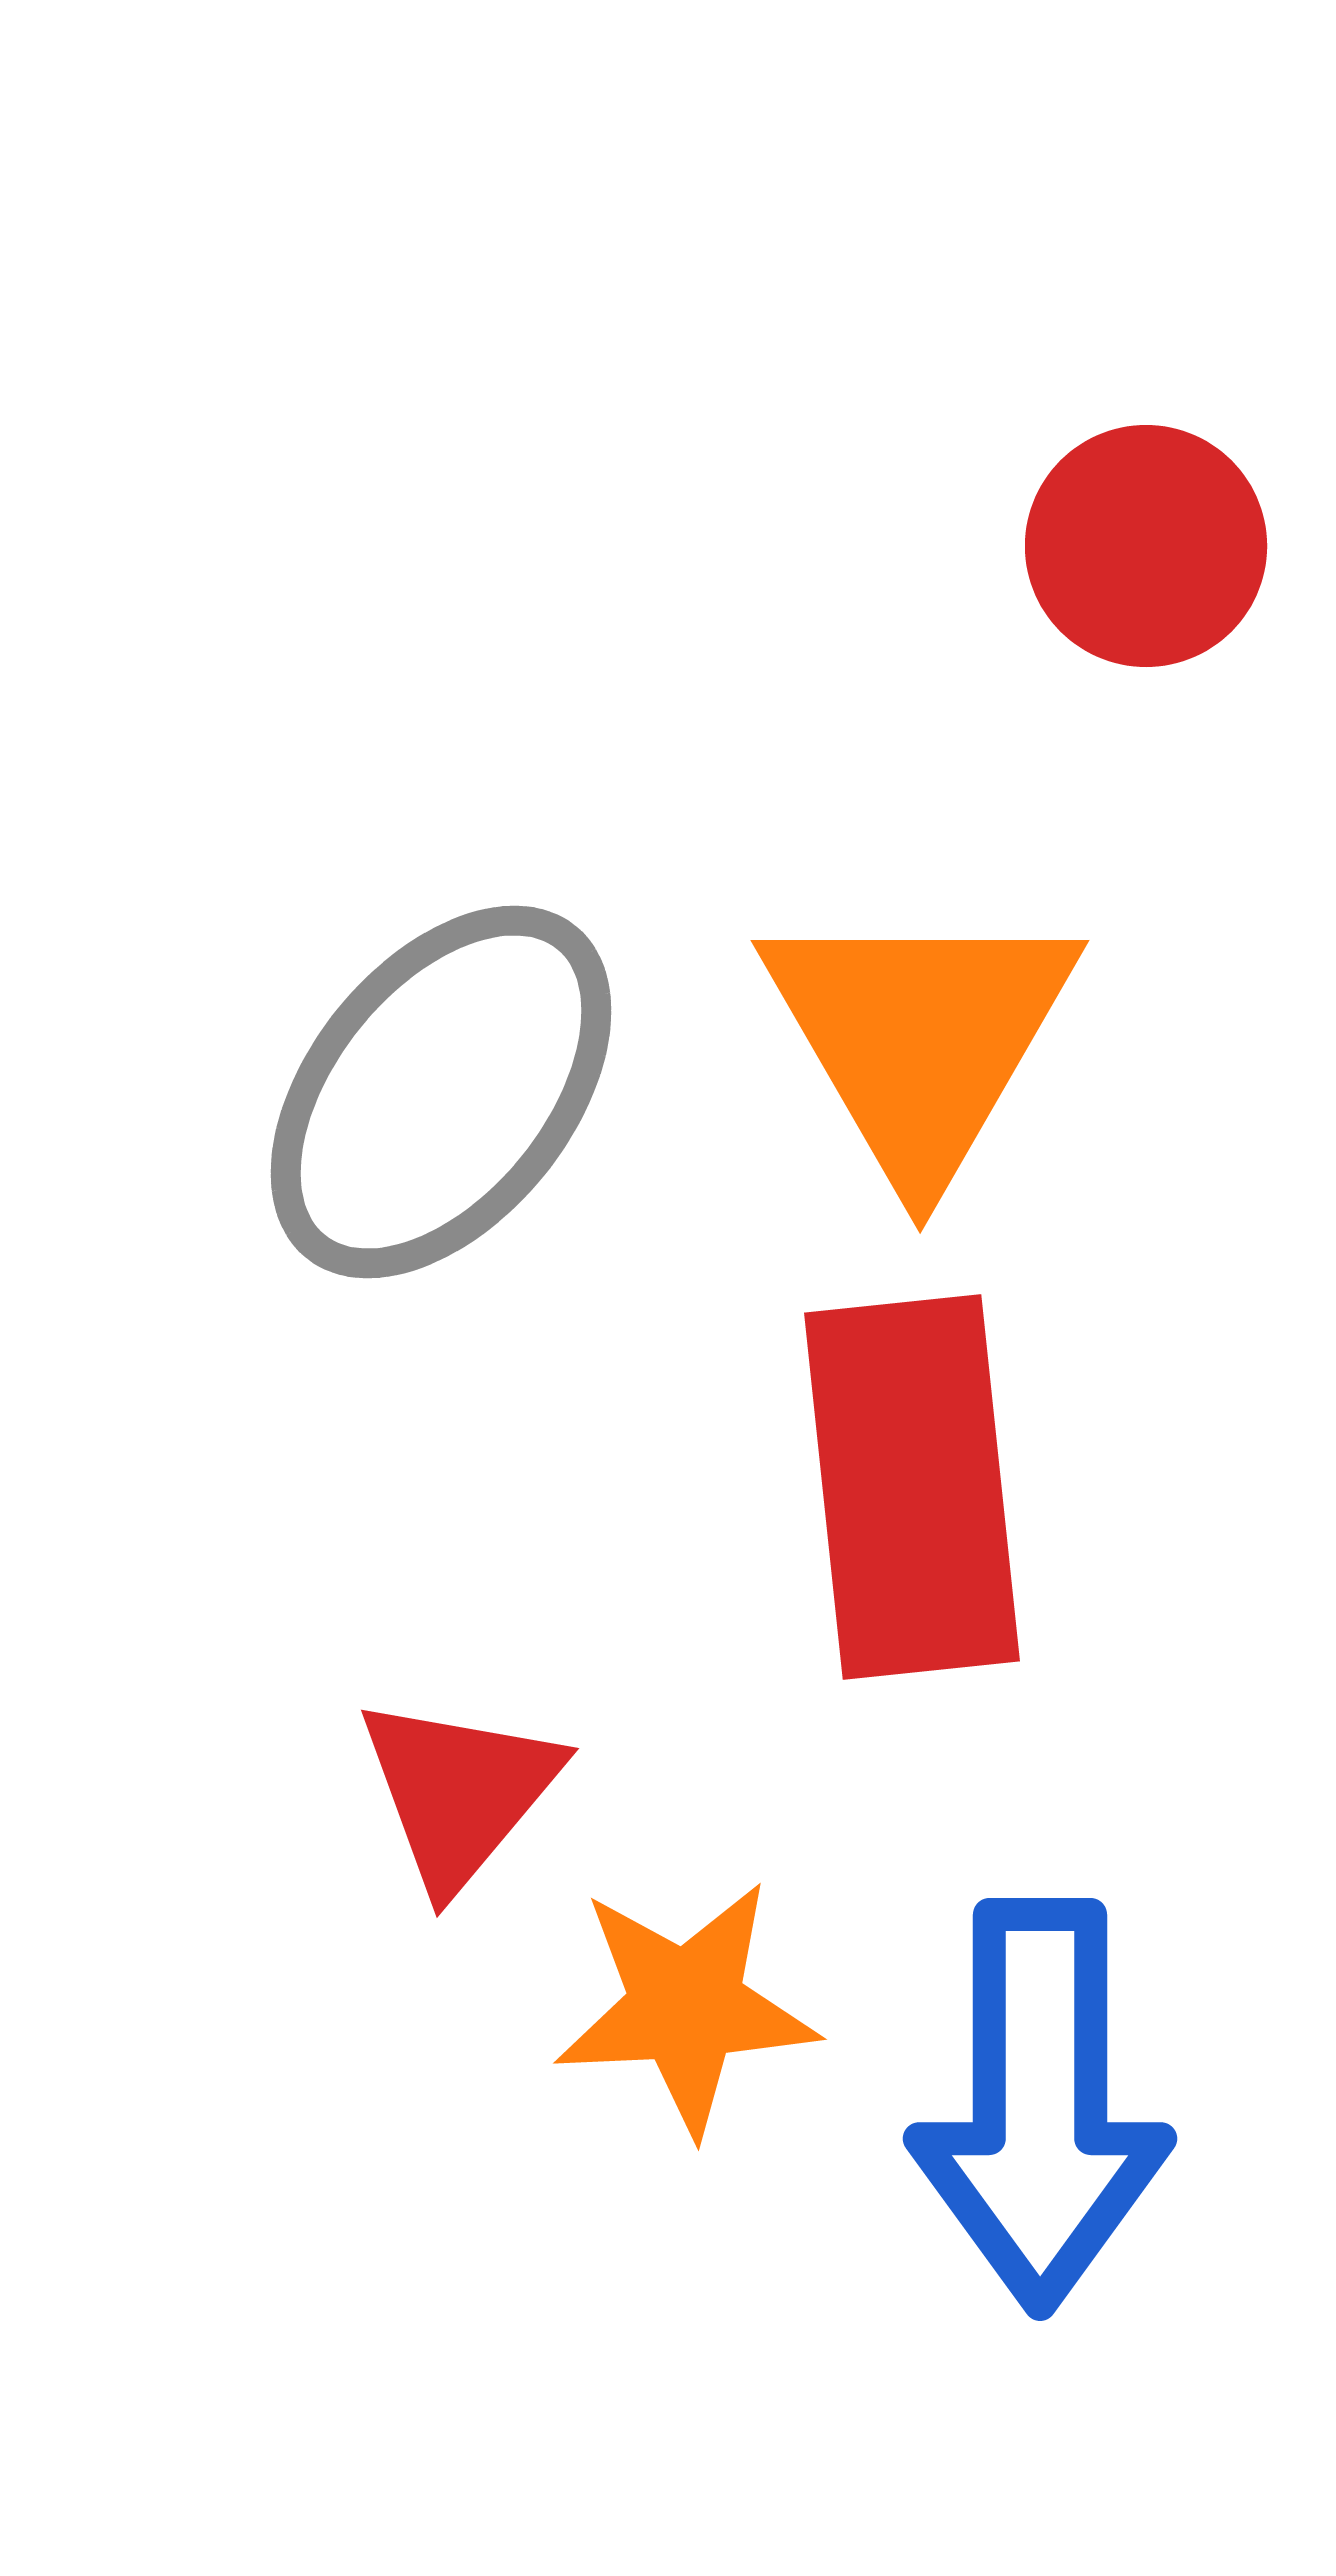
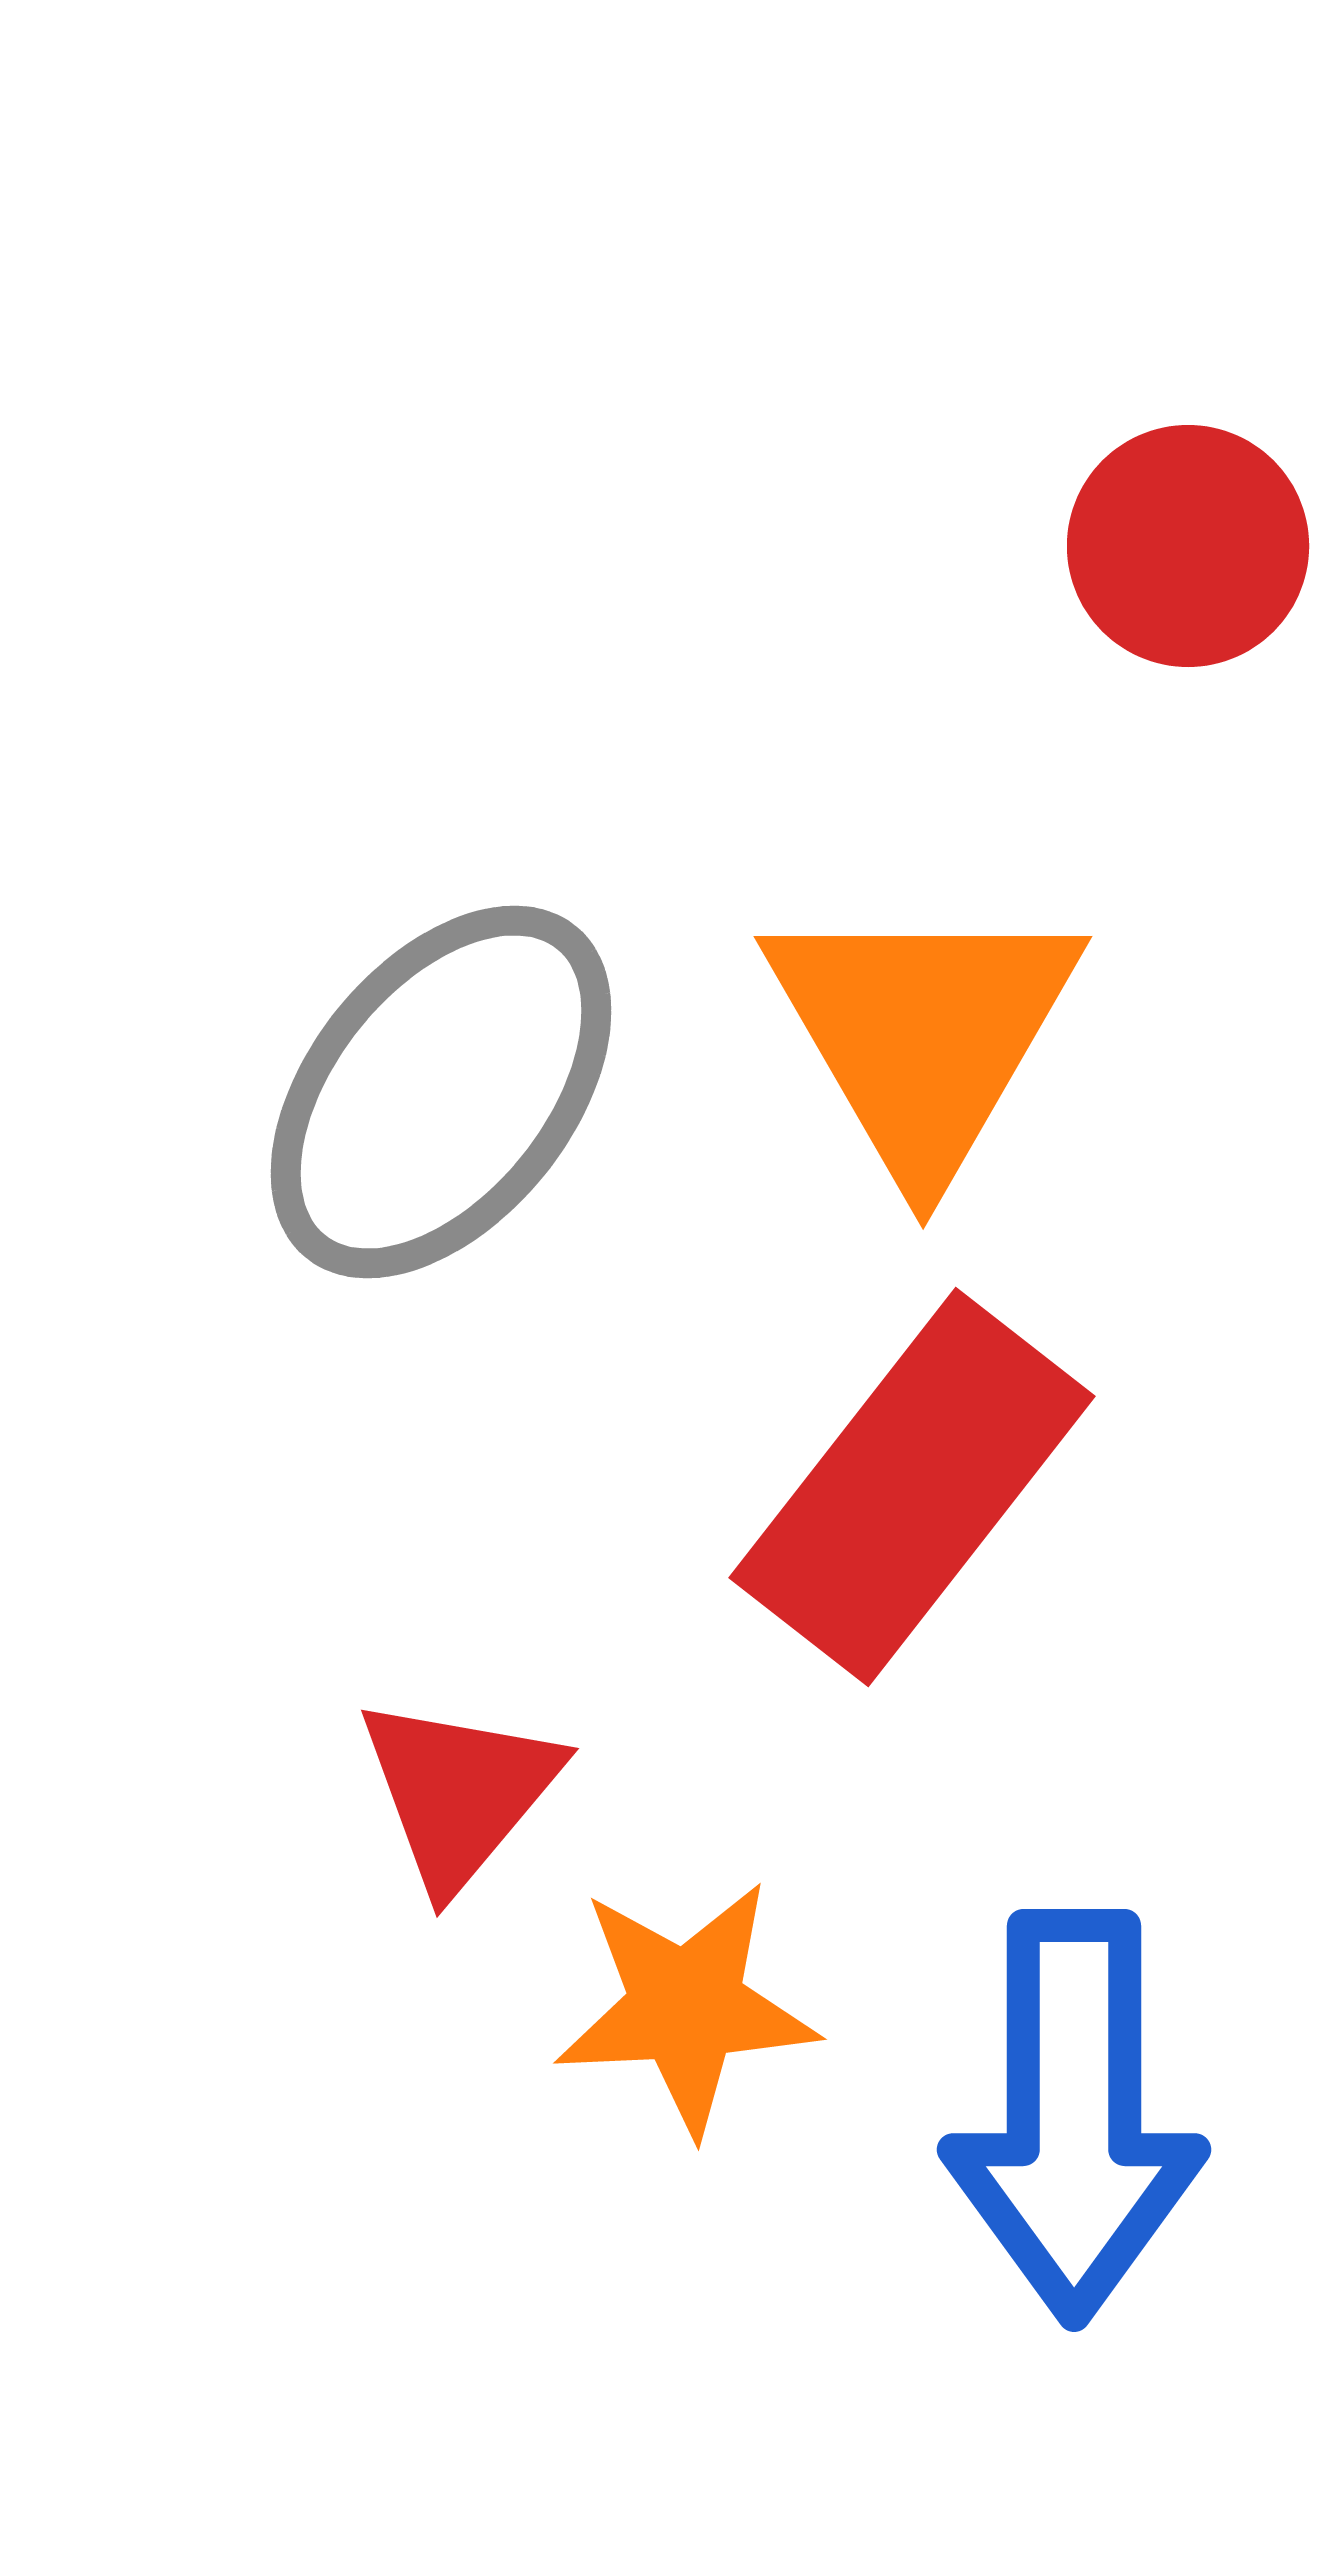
red circle: moved 42 px right
orange triangle: moved 3 px right, 4 px up
red rectangle: rotated 44 degrees clockwise
blue arrow: moved 34 px right, 11 px down
